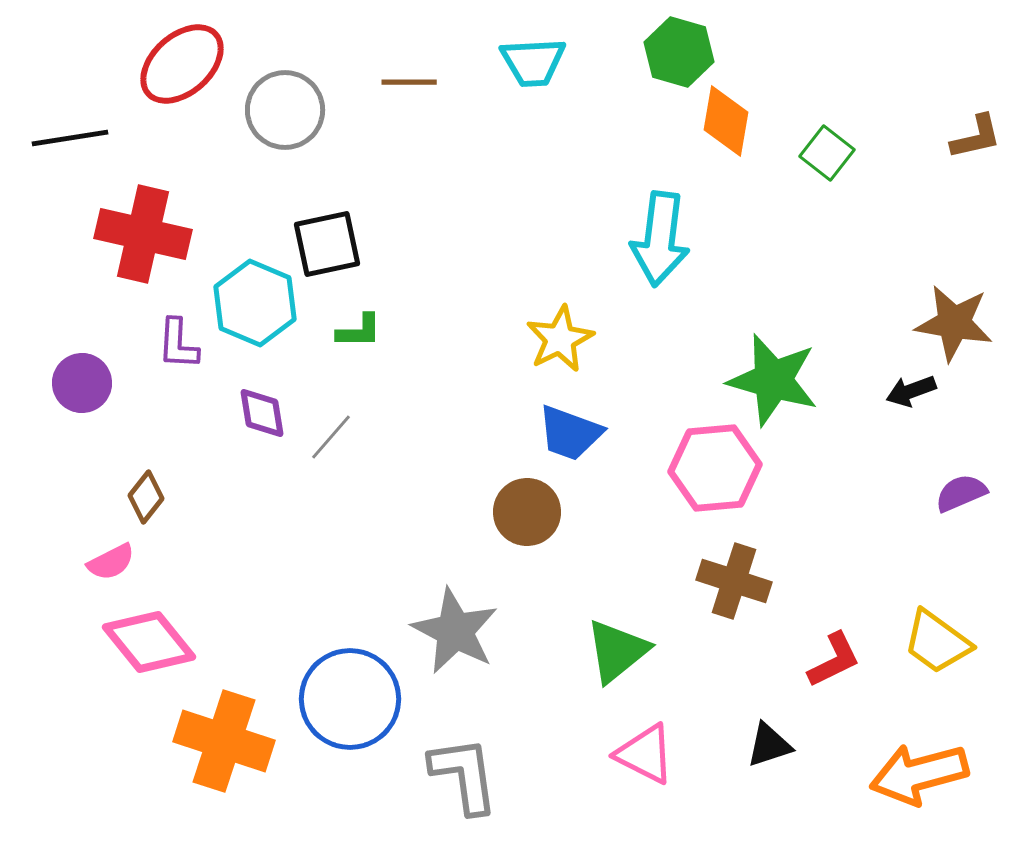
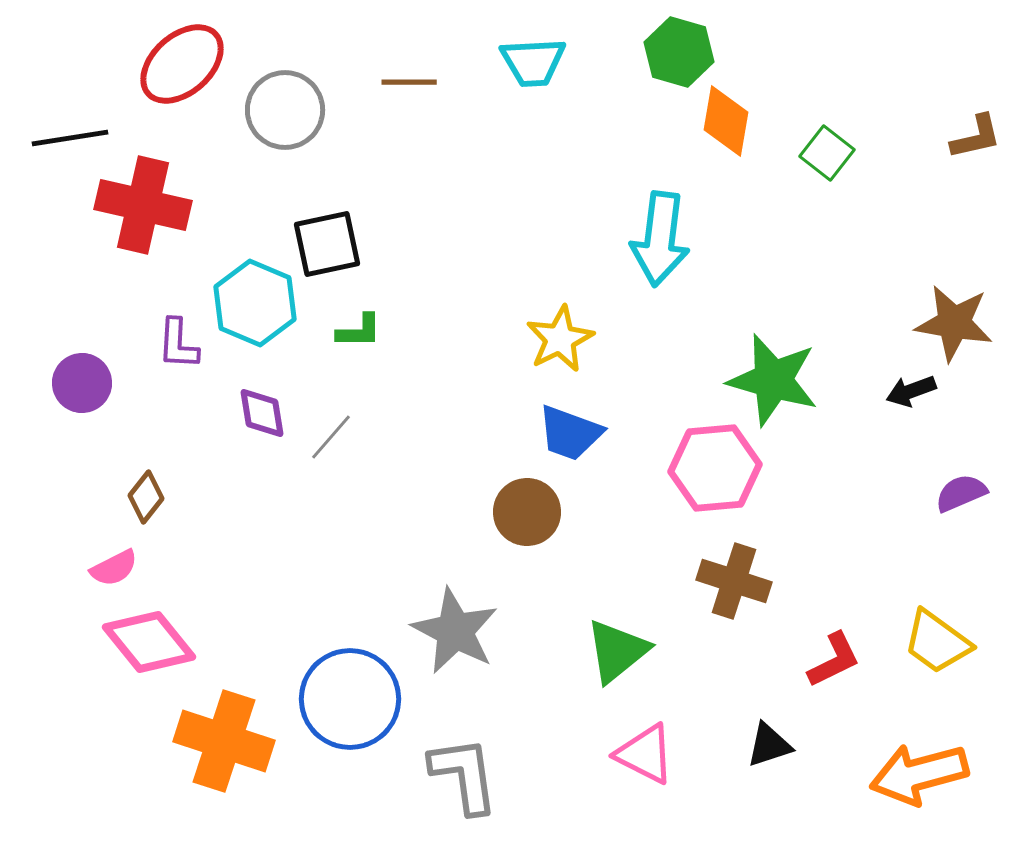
red cross: moved 29 px up
pink semicircle: moved 3 px right, 6 px down
